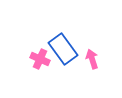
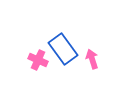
pink cross: moved 2 px left, 1 px down
